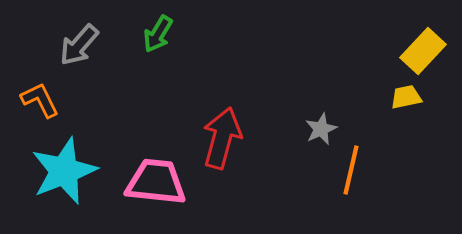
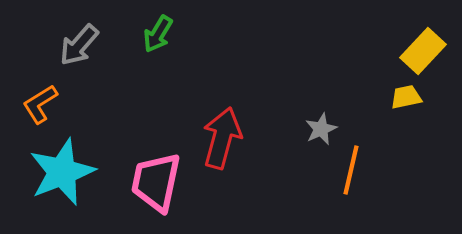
orange L-shape: moved 4 px down; rotated 96 degrees counterclockwise
cyan star: moved 2 px left, 1 px down
pink trapezoid: rotated 84 degrees counterclockwise
